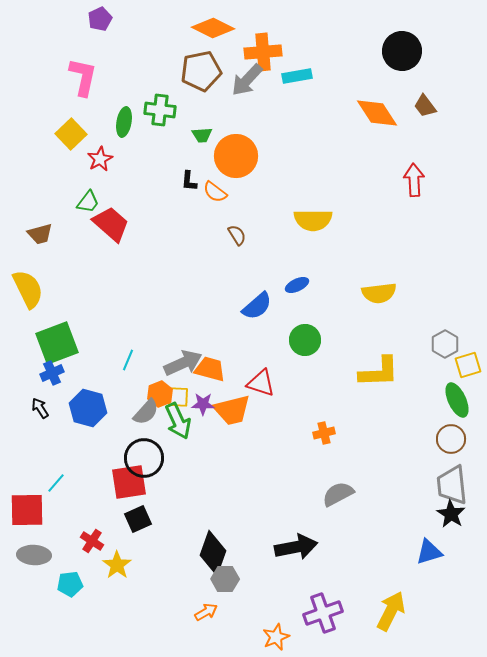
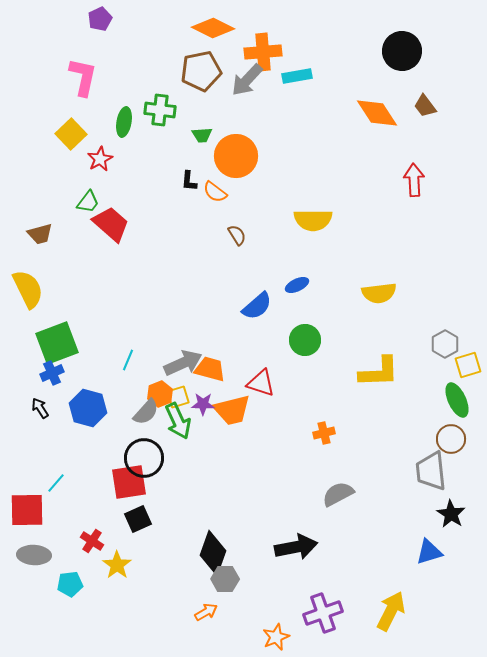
yellow square at (178, 397): rotated 20 degrees counterclockwise
gray trapezoid at (452, 485): moved 21 px left, 14 px up
